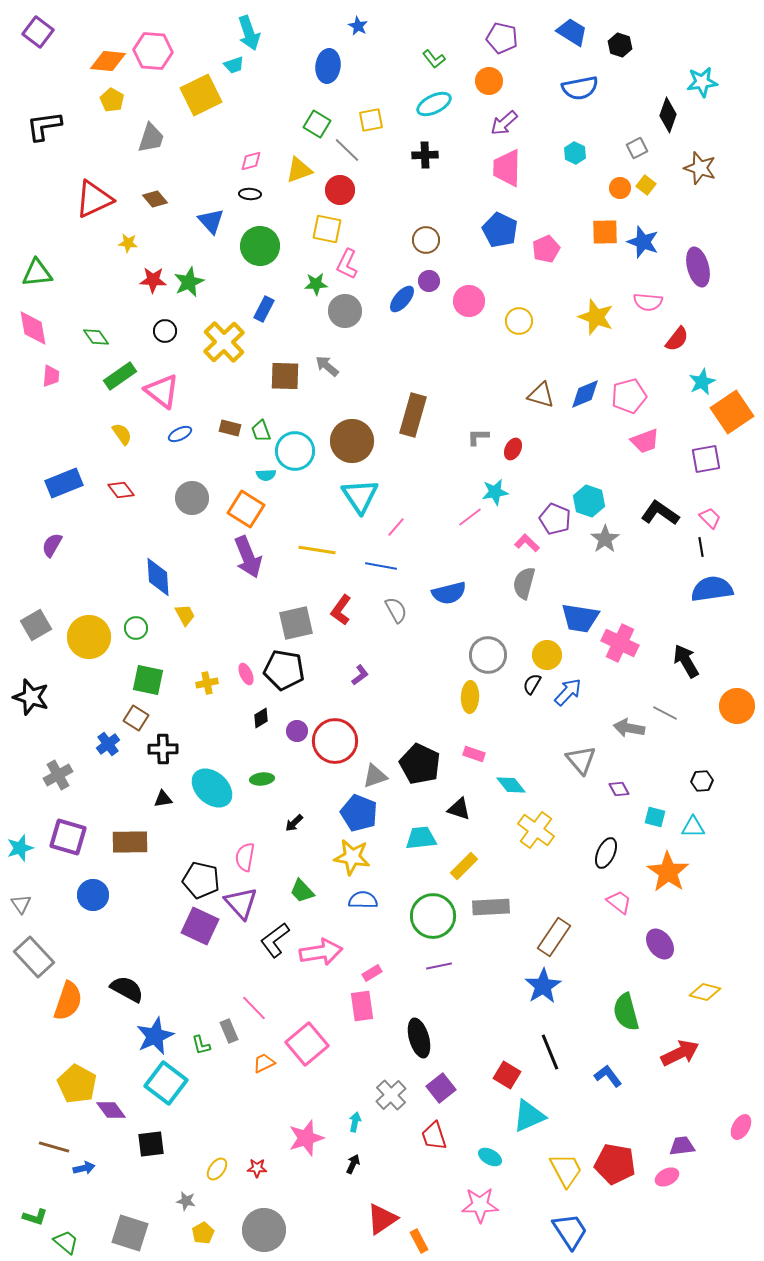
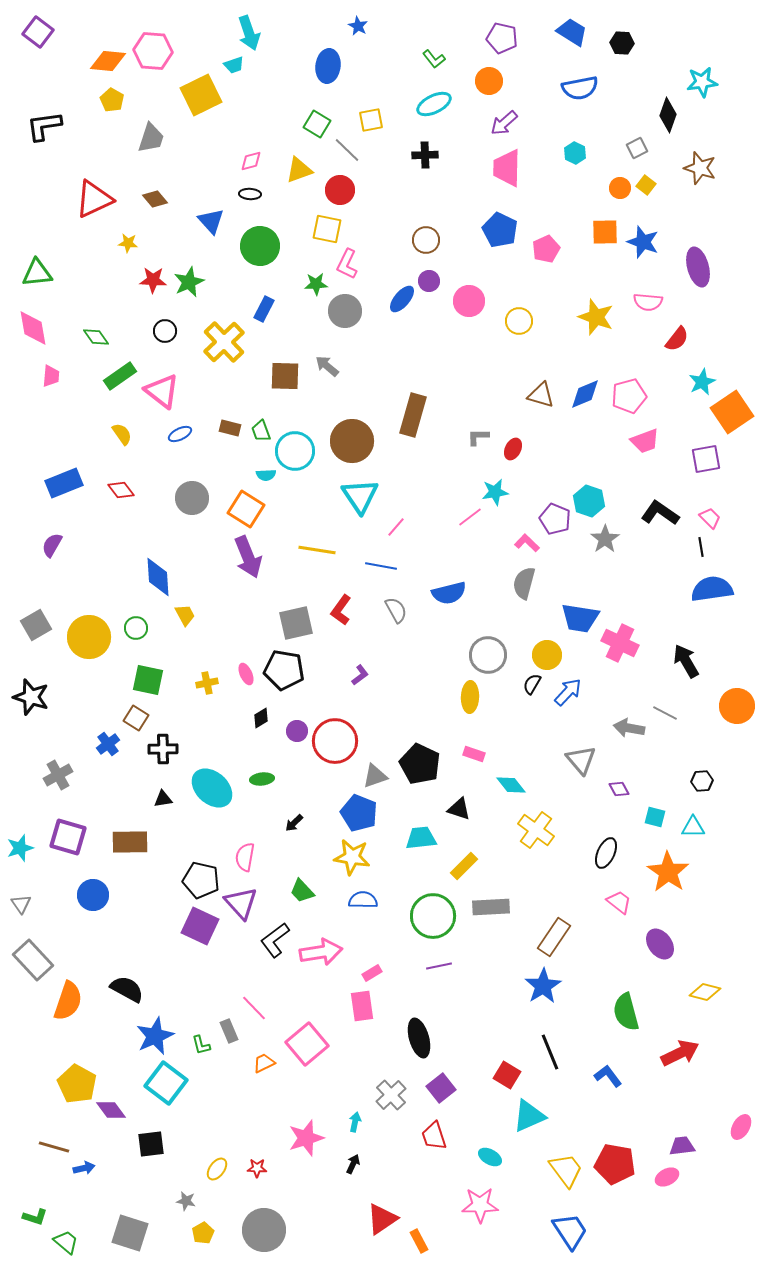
black hexagon at (620, 45): moved 2 px right, 2 px up; rotated 15 degrees counterclockwise
gray rectangle at (34, 957): moved 1 px left, 3 px down
yellow trapezoid at (566, 1170): rotated 9 degrees counterclockwise
